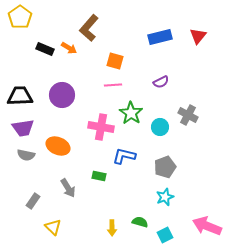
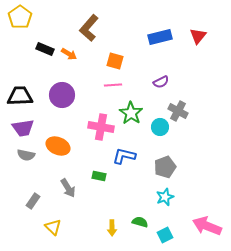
orange arrow: moved 6 px down
gray cross: moved 10 px left, 4 px up
